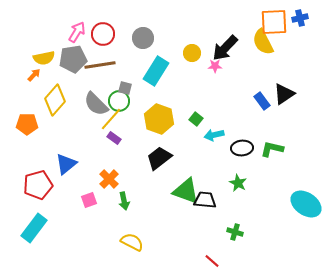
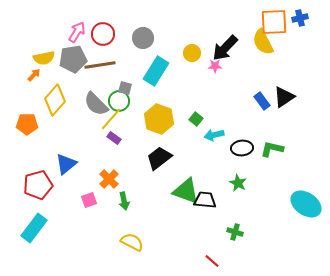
black triangle at (284, 94): moved 3 px down
